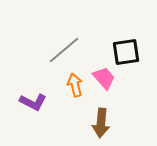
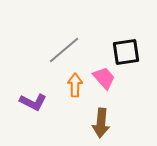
orange arrow: rotated 15 degrees clockwise
